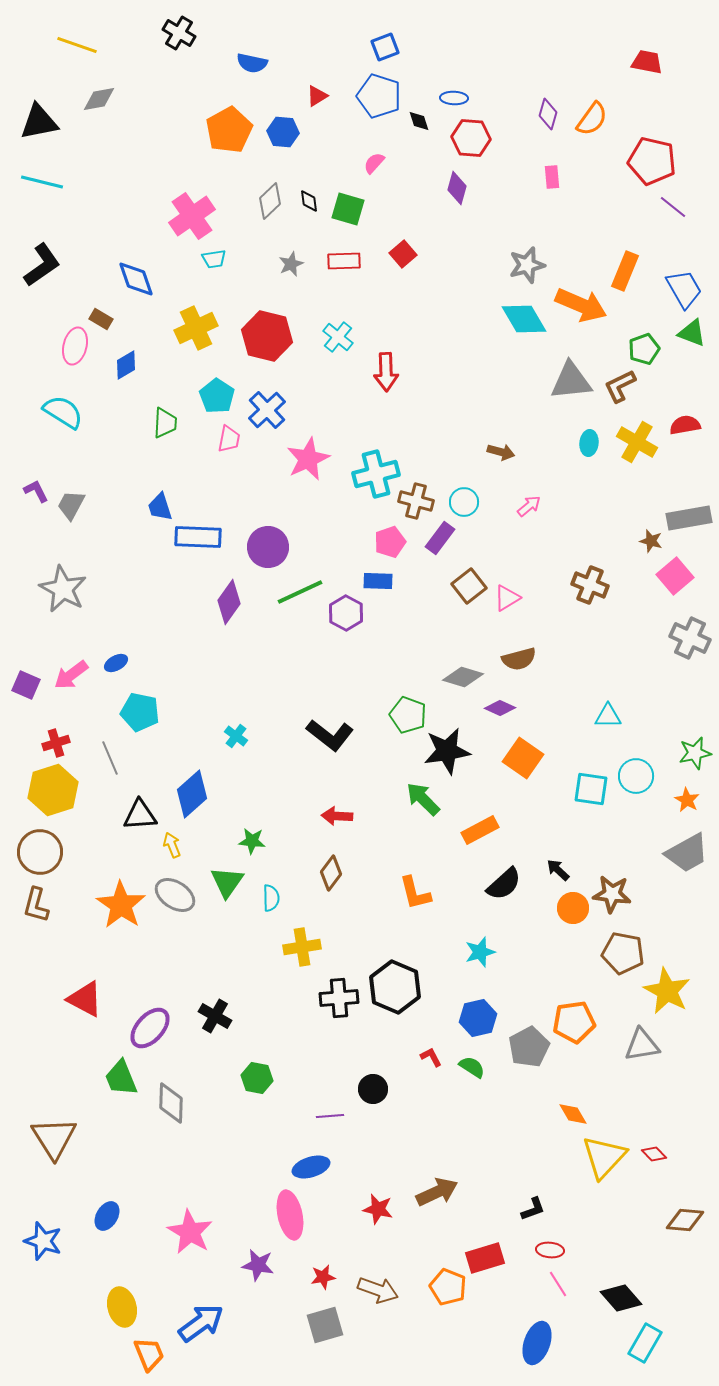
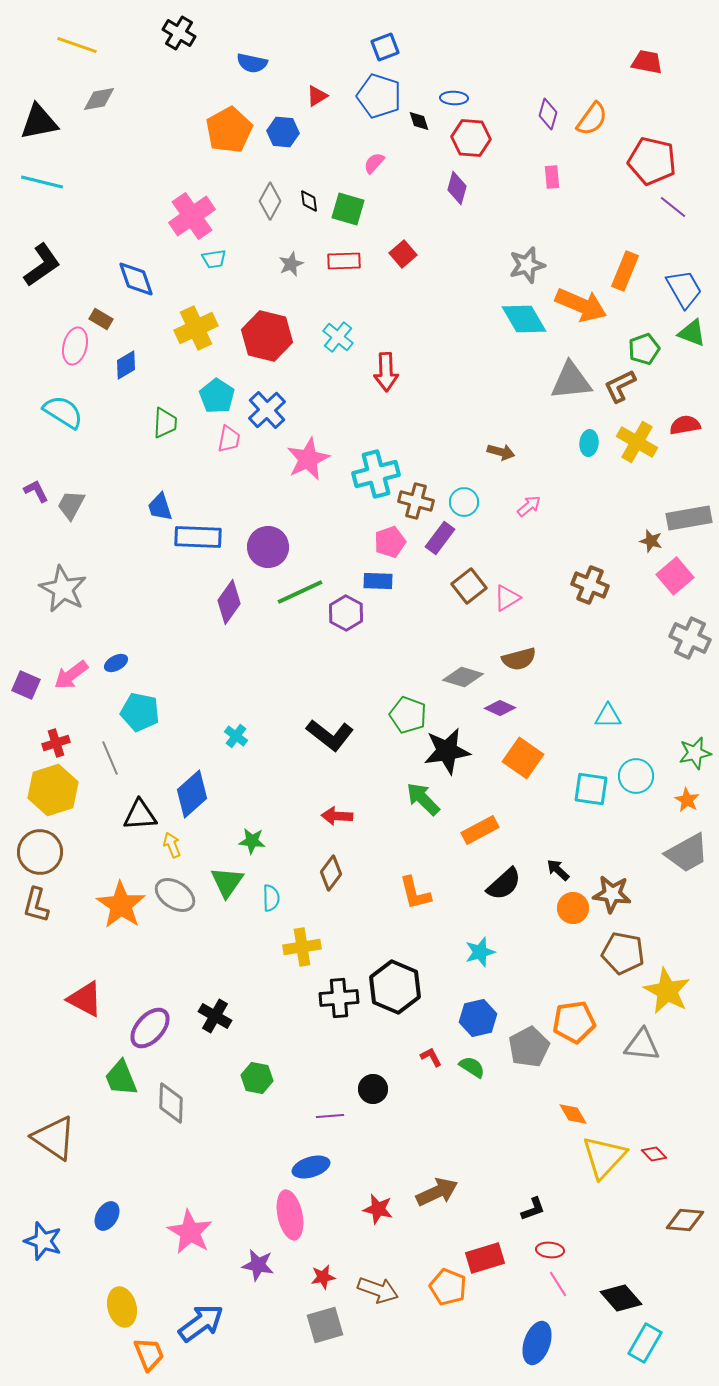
gray diamond at (270, 201): rotated 18 degrees counterclockwise
gray triangle at (642, 1045): rotated 15 degrees clockwise
brown triangle at (54, 1138): rotated 24 degrees counterclockwise
